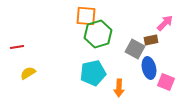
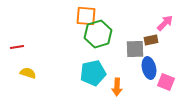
gray square: rotated 30 degrees counterclockwise
yellow semicircle: rotated 49 degrees clockwise
orange arrow: moved 2 px left, 1 px up
